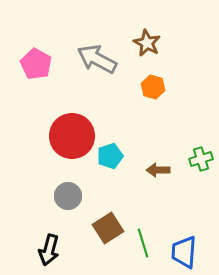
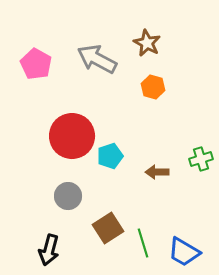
brown arrow: moved 1 px left, 2 px down
blue trapezoid: rotated 64 degrees counterclockwise
